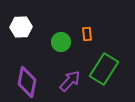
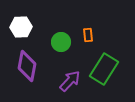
orange rectangle: moved 1 px right, 1 px down
purple diamond: moved 16 px up
